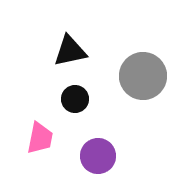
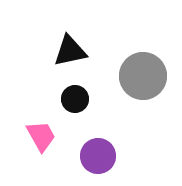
pink trapezoid: moved 1 px right, 2 px up; rotated 40 degrees counterclockwise
